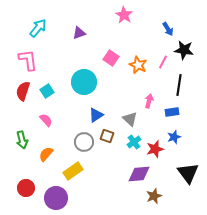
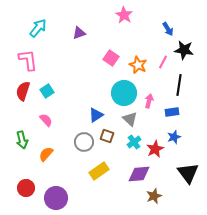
cyan circle: moved 40 px right, 11 px down
red star: rotated 12 degrees counterclockwise
yellow rectangle: moved 26 px right
